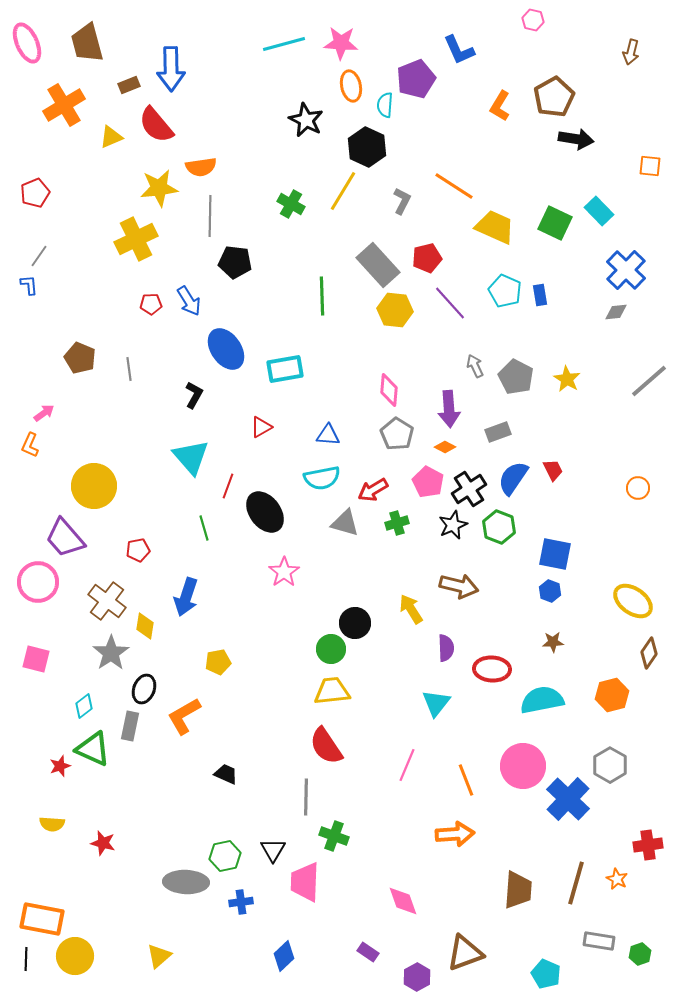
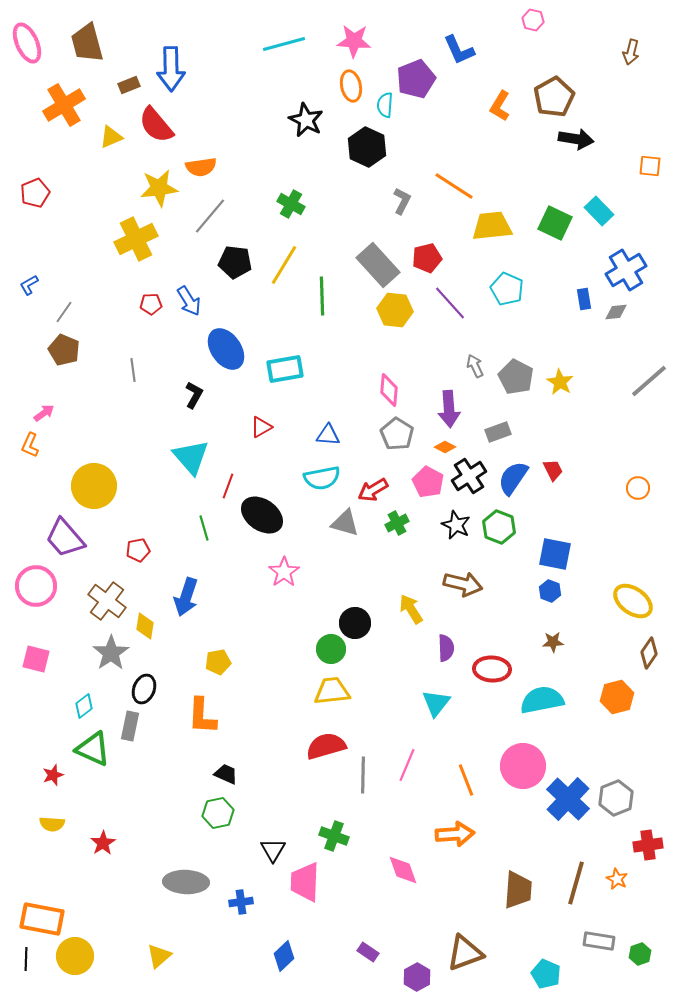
pink star at (341, 43): moved 13 px right, 2 px up
yellow line at (343, 191): moved 59 px left, 74 px down
gray line at (210, 216): rotated 39 degrees clockwise
yellow trapezoid at (495, 227): moved 3 px left, 1 px up; rotated 30 degrees counterclockwise
gray line at (39, 256): moved 25 px right, 56 px down
blue cross at (626, 270): rotated 15 degrees clockwise
blue L-shape at (29, 285): rotated 115 degrees counterclockwise
cyan pentagon at (505, 291): moved 2 px right, 2 px up
blue rectangle at (540, 295): moved 44 px right, 4 px down
brown pentagon at (80, 358): moved 16 px left, 8 px up
gray line at (129, 369): moved 4 px right, 1 px down
yellow star at (567, 379): moved 7 px left, 3 px down
black cross at (469, 489): moved 13 px up
black ellipse at (265, 512): moved 3 px left, 3 px down; rotated 18 degrees counterclockwise
green cross at (397, 523): rotated 10 degrees counterclockwise
black star at (453, 525): moved 3 px right; rotated 24 degrees counterclockwise
pink circle at (38, 582): moved 2 px left, 4 px down
brown arrow at (459, 586): moved 4 px right, 2 px up
orange hexagon at (612, 695): moved 5 px right, 2 px down
orange L-shape at (184, 716): moved 18 px right; rotated 57 degrees counterclockwise
red semicircle at (326, 746): rotated 108 degrees clockwise
gray hexagon at (610, 765): moved 6 px right, 33 px down; rotated 8 degrees clockwise
red star at (60, 766): moved 7 px left, 9 px down
gray line at (306, 797): moved 57 px right, 22 px up
red star at (103, 843): rotated 25 degrees clockwise
green hexagon at (225, 856): moved 7 px left, 43 px up
pink diamond at (403, 901): moved 31 px up
